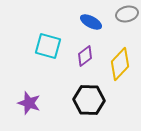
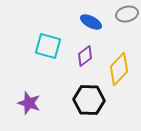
yellow diamond: moved 1 px left, 5 px down
